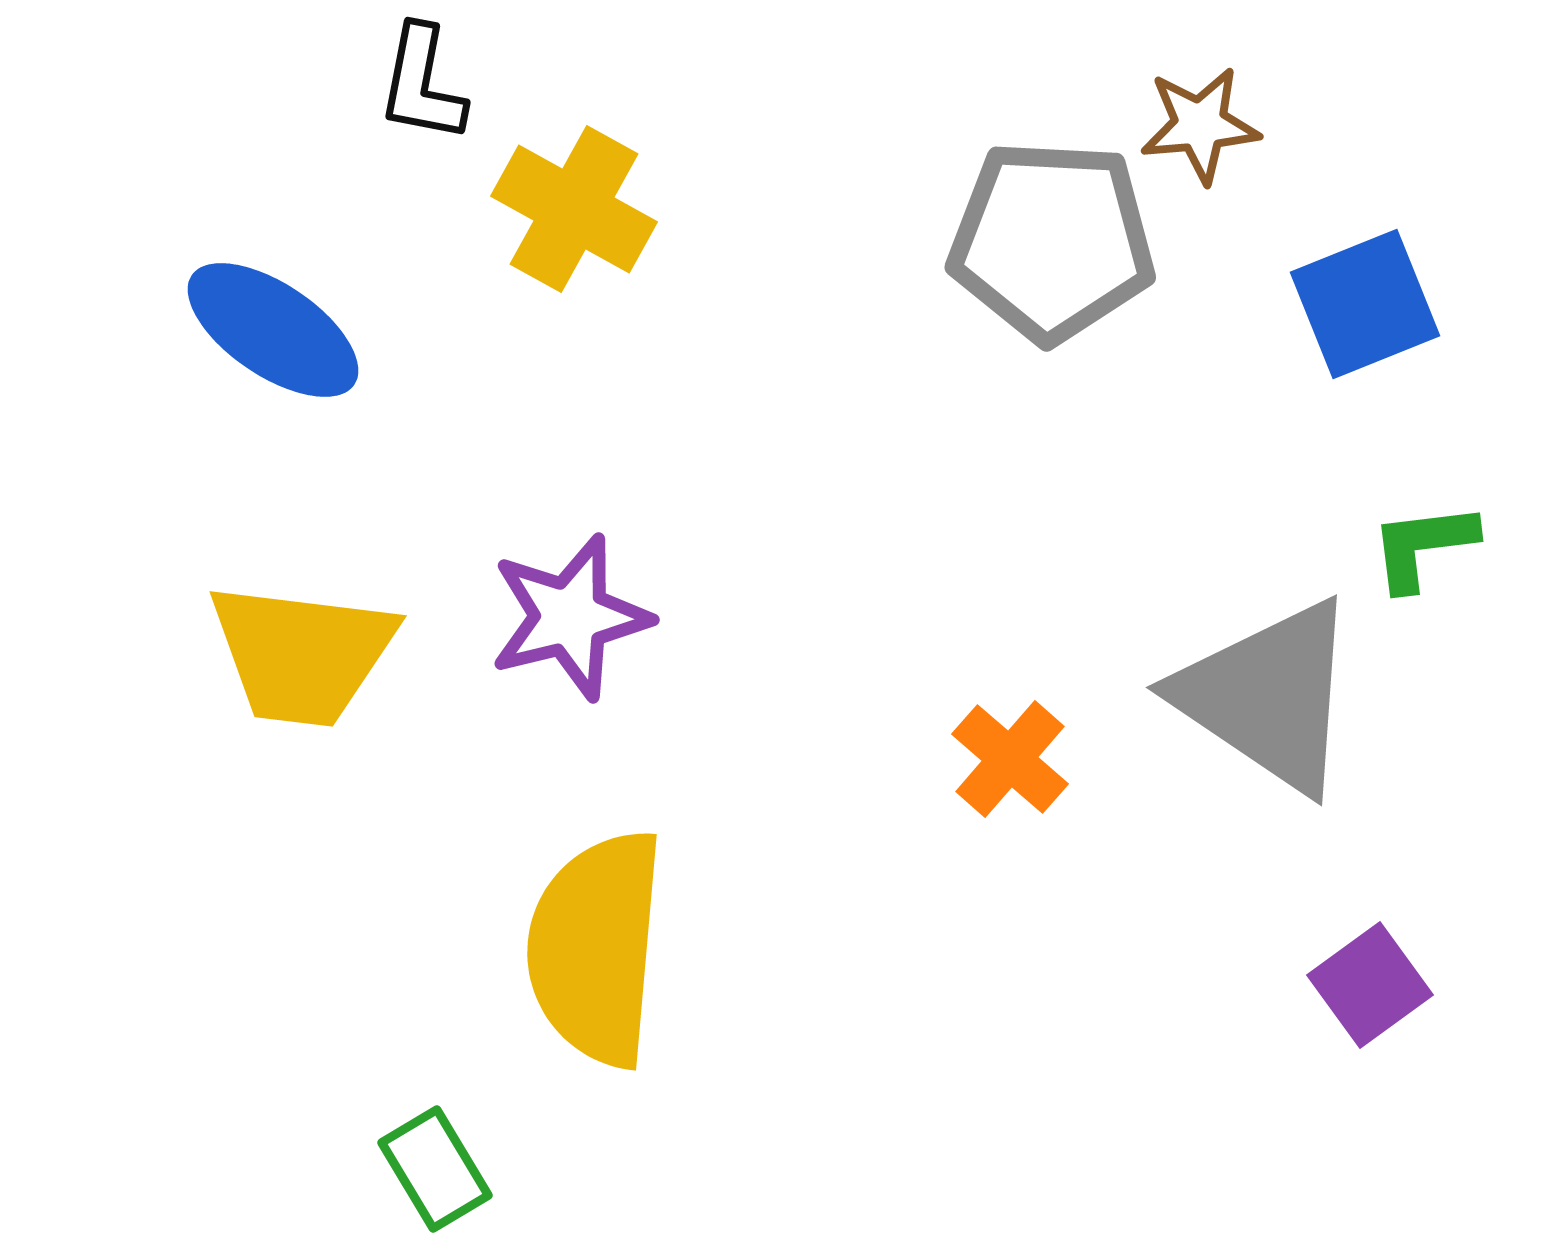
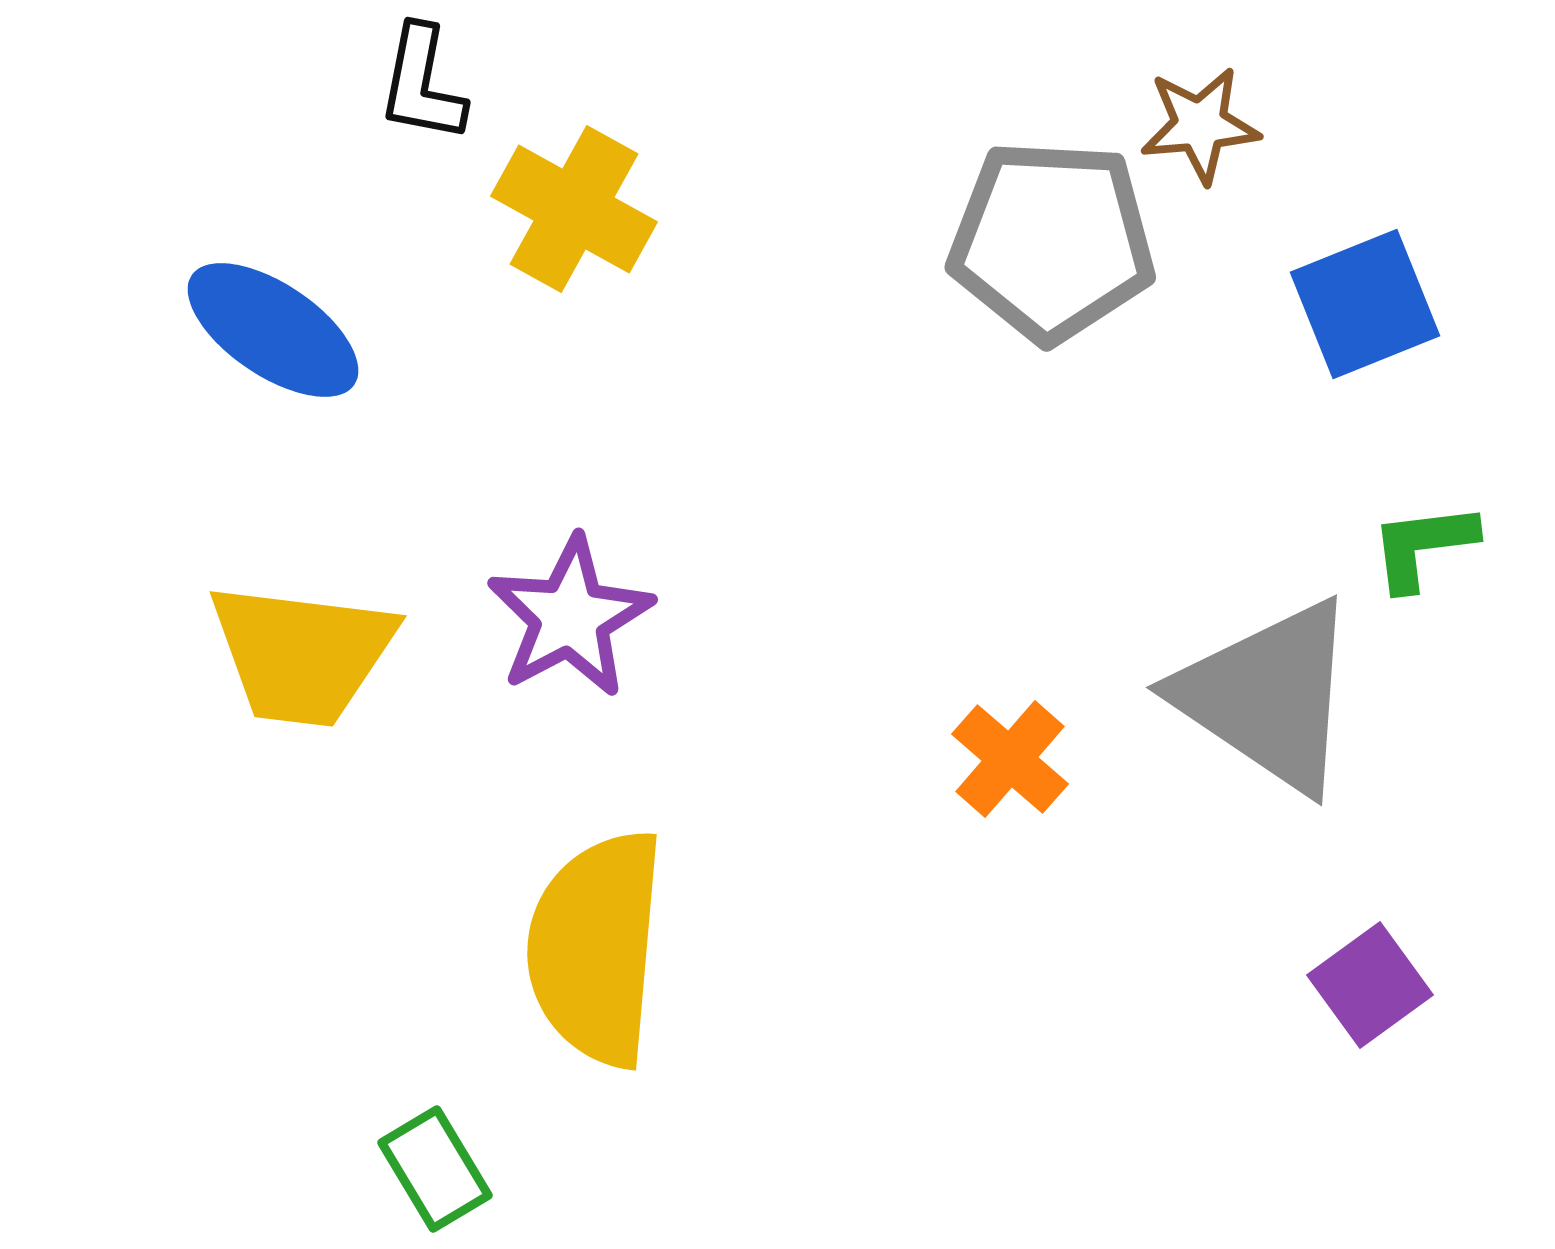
purple star: rotated 14 degrees counterclockwise
